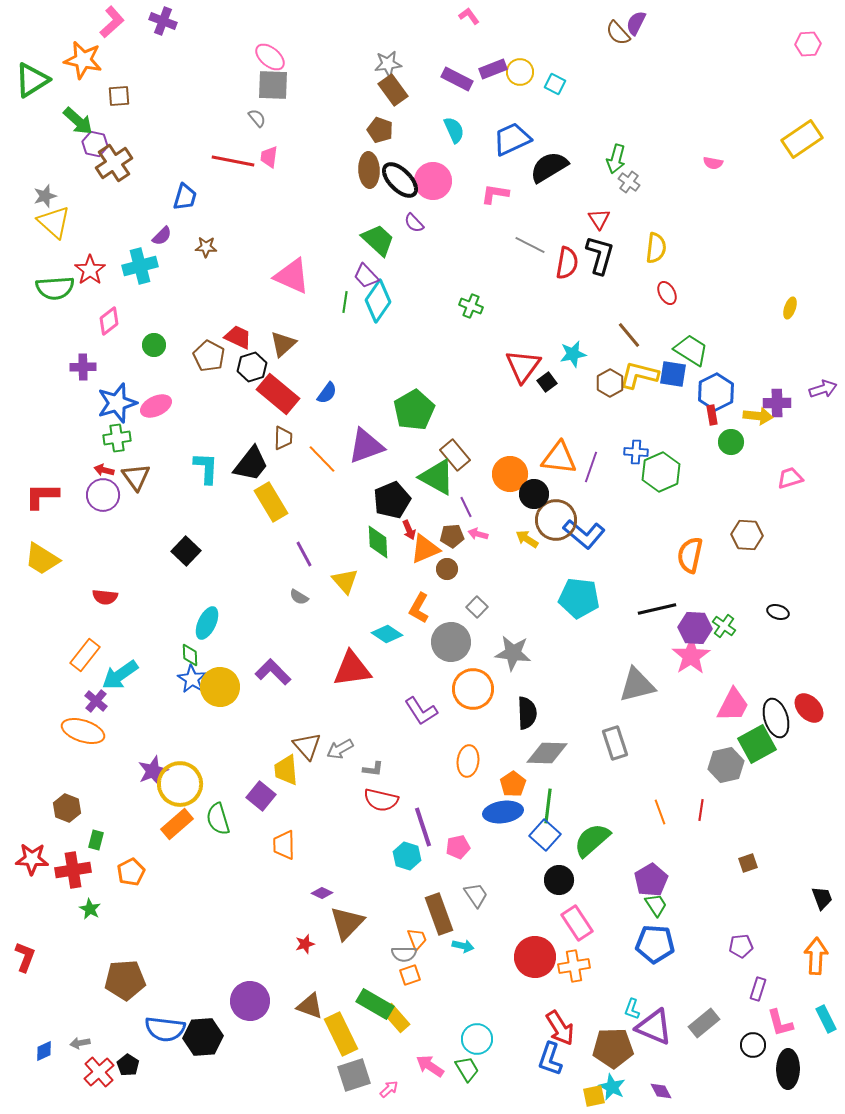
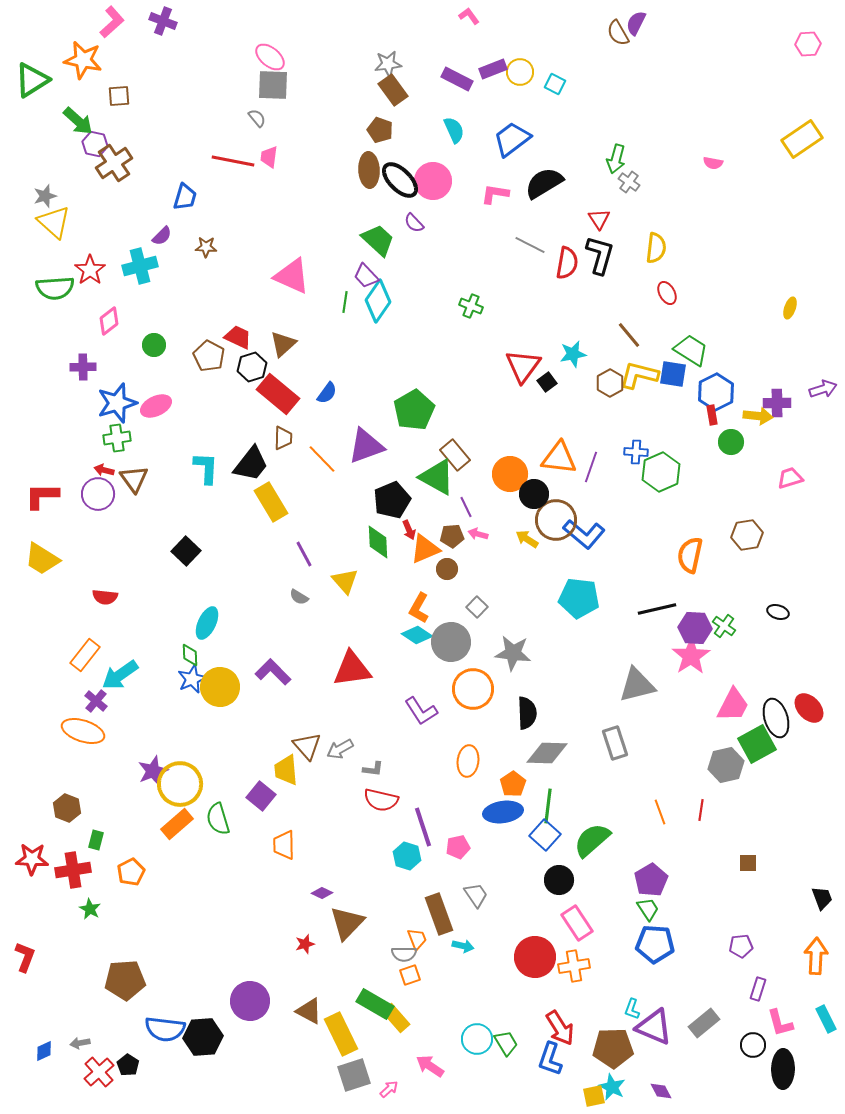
brown semicircle at (618, 33): rotated 12 degrees clockwise
blue trapezoid at (512, 139): rotated 12 degrees counterclockwise
black semicircle at (549, 167): moved 5 px left, 16 px down
brown triangle at (136, 477): moved 2 px left, 2 px down
purple circle at (103, 495): moved 5 px left, 1 px up
brown hexagon at (747, 535): rotated 12 degrees counterclockwise
cyan diamond at (387, 634): moved 30 px right, 1 px down
blue star at (192, 679): rotated 16 degrees clockwise
brown square at (748, 863): rotated 18 degrees clockwise
green trapezoid at (656, 905): moved 8 px left, 4 px down
brown triangle at (310, 1006): moved 1 px left, 5 px down; rotated 8 degrees clockwise
green trapezoid at (467, 1069): moved 39 px right, 26 px up
black ellipse at (788, 1069): moved 5 px left
